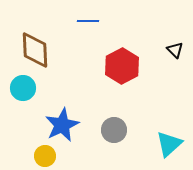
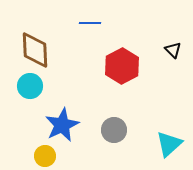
blue line: moved 2 px right, 2 px down
black triangle: moved 2 px left
cyan circle: moved 7 px right, 2 px up
